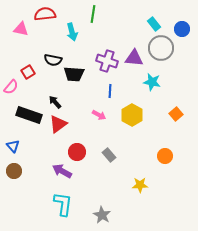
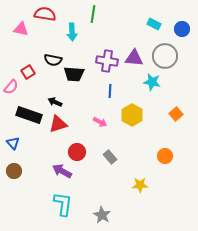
red semicircle: rotated 15 degrees clockwise
cyan rectangle: rotated 24 degrees counterclockwise
cyan arrow: rotated 12 degrees clockwise
gray circle: moved 4 px right, 8 px down
purple cross: rotated 10 degrees counterclockwise
black arrow: rotated 24 degrees counterclockwise
pink arrow: moved 1 px right, 7 px down
red triangle: rotated 18 degrees clockwise
blue triangle: moved 3 px up
gray rectangle: moved 1 px right, 2 px down
